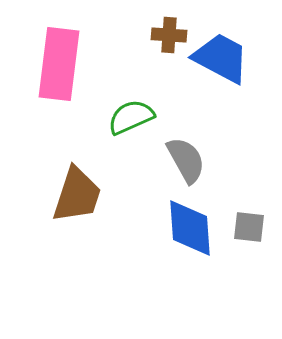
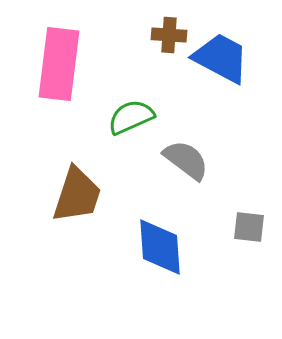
gray semicircle: rotated 24 degrees counterclockwise
blue diamond: moved 30 px left, 19 px down
